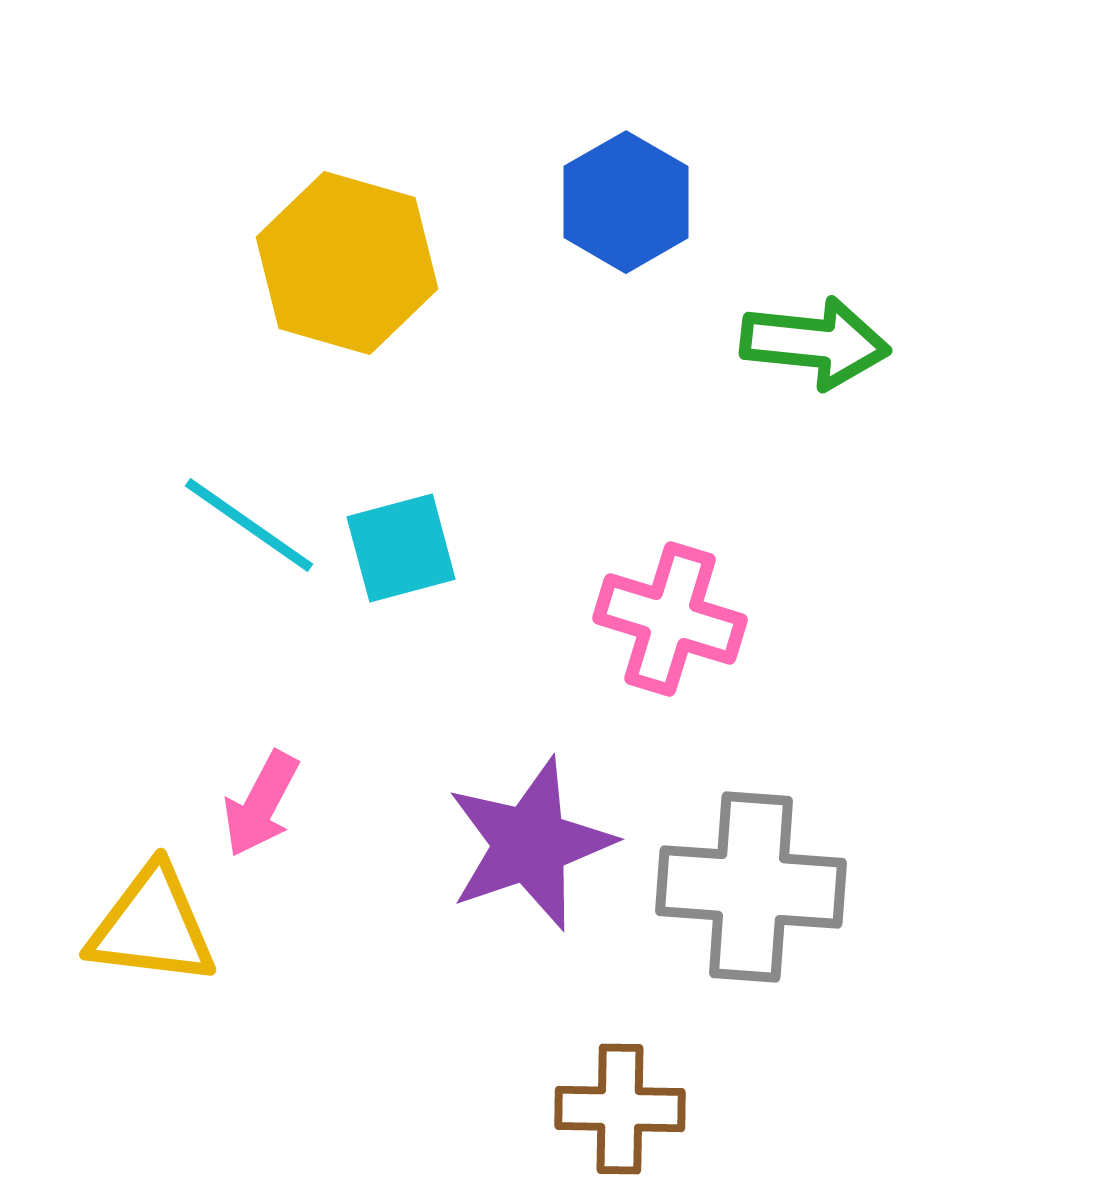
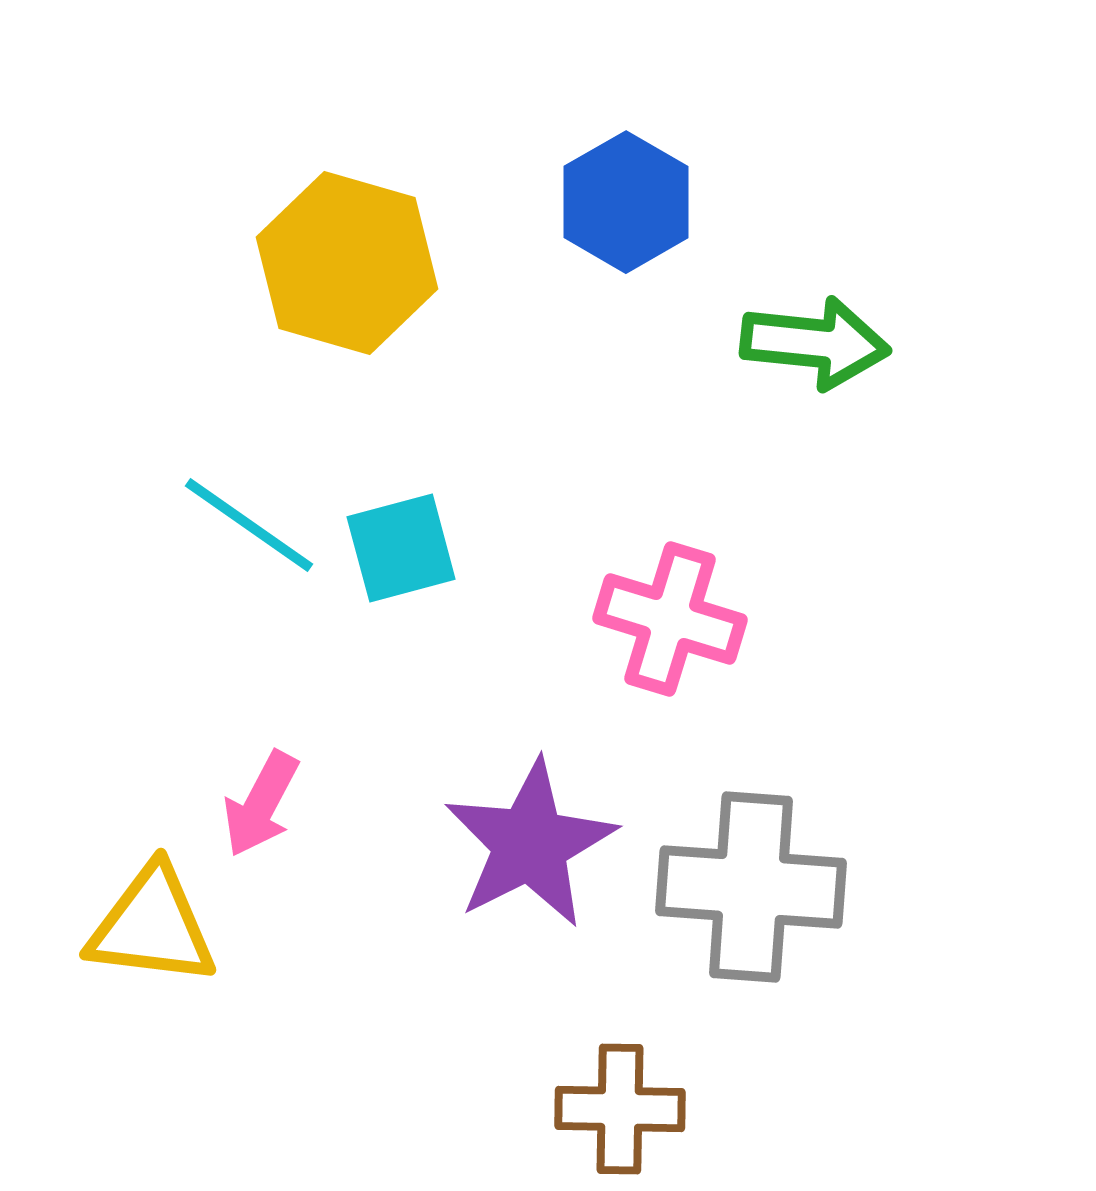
purple star: rotated 8 degrees counterclockwise
